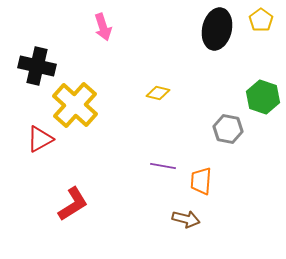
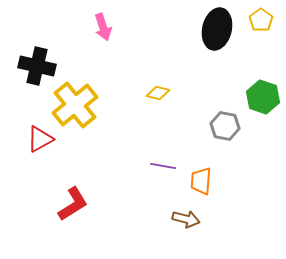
yellow cross: rotated 9 degrees clockwise
gray hexagon: moved 3 px left, 3 px up
